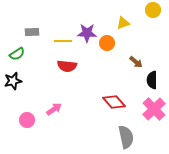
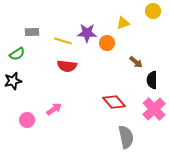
yellow circle: moved 1 px down
yellow line: rotated 18 degrees clockwise
